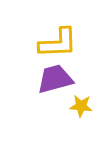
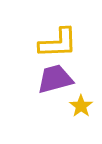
yellow star: rotated 30 degrees clockwise
